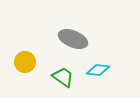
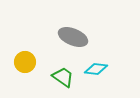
gray ellipse: moved 2 px up
cyan diamond: moved 2 px left, 1 px up
